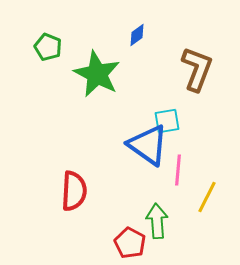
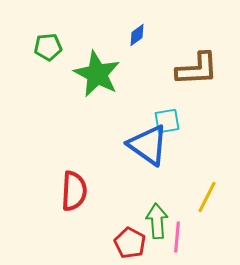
green pentagon: rotated 28 degrees counterclockwise
brown L-shape: rotated 66 degrees clockwise
pink line: moved 1 px left, 67 px down
